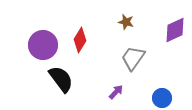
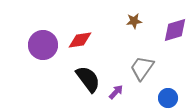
brown star: moved 8 px right, 1 px up; rotated 21 degrees counterclockwise
purple diamond: rotated 8 degrees clockwise
red diamond: rotated 50 degrees clockwise
gray trapezoid: moved 9 px right, 10 px down
black semicircle: moved 27 px right
blue circle: moved 6 px right
